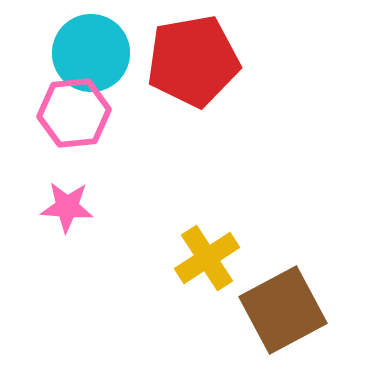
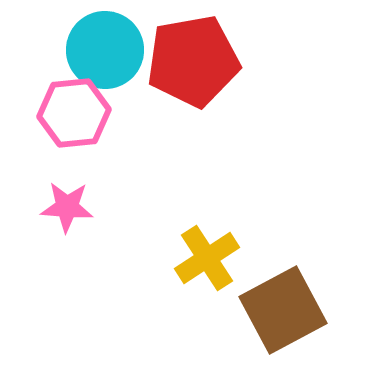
cyan circle: moved 14 px right, 3 px up
